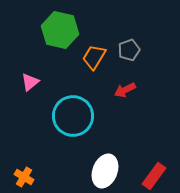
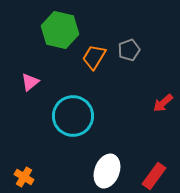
red arrow: moved 38 px right, 13 px down; rotated 15 degrees counterclockwise
white ellipse: moved 2 px right
